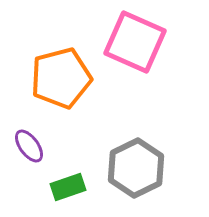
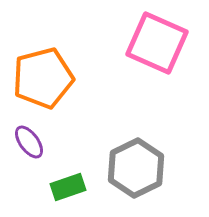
pink square: moved 22 px right, 1 px down
orange pentagon: moved 18 px left
purple ellipse: moved 4 px up
